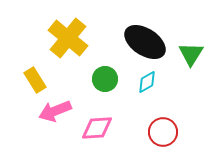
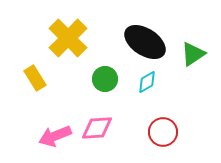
yellow cross: rotated 6 degrees clockwise
green triangle: moved 2 px right; rotated 24 degrees clockwise
yellow rectangle: moved 2 px up
pink arrow: moved 25 px down
